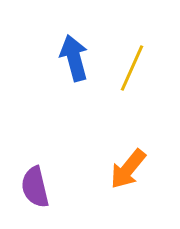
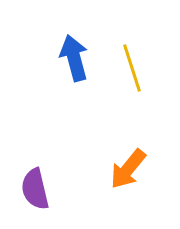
yellow line: rotated 42 degrees counterclockwise
purple semicircle: moved 2 px down
